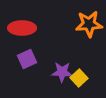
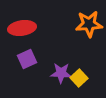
red ellipse: rotated 8 degrees counterclockwise
purple star: moved 1 px left, 1 px down
